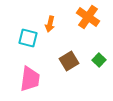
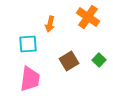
cyan square: moved 6 px down; rotated 18 degrees counterclockwise
